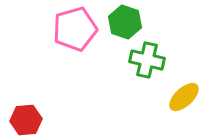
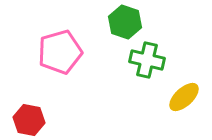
pink pentagon: moved 15 px left, 23 px down
red hexagon: moved 3 px right; rotated 16 degrees clockwise
